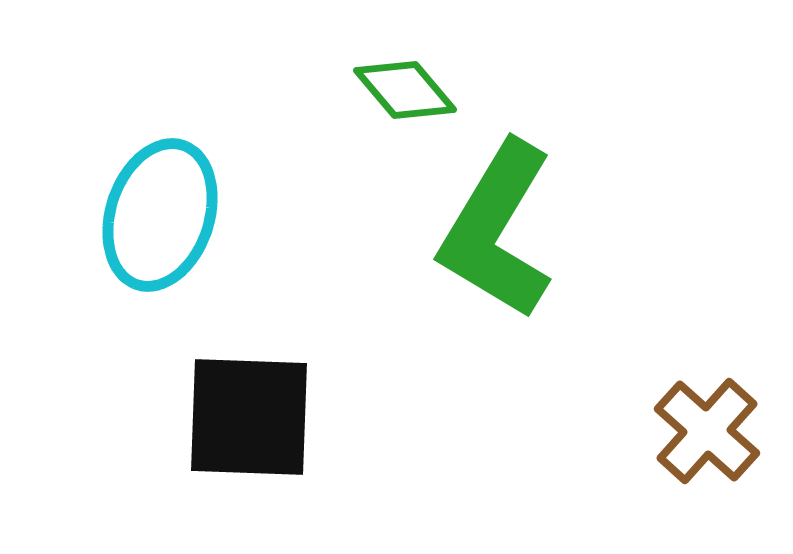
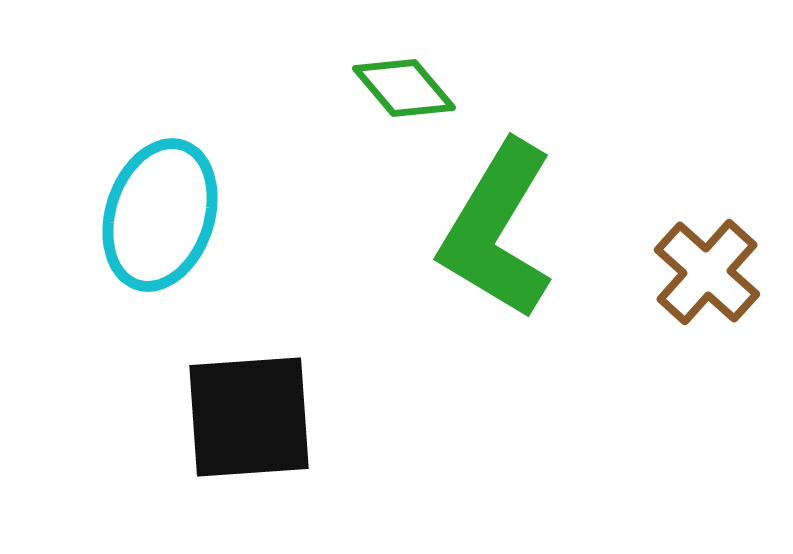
green diamond: moved 1 px left, 2 px up
black square: rotated 6 degrees counterclockwise
brown cross: moved 159 px up
